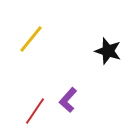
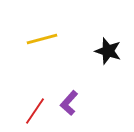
yellow line: moved 11 px right; rotated 36 degrees clockwise
purple L-shape: moved 1 px right, 3 px down
